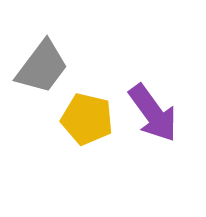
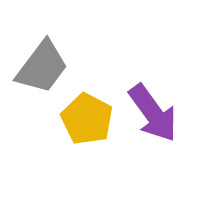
yellow pentagon: rotated 15 degrees clockwise
